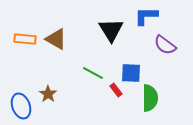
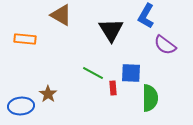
blue L-shape: rotated 60 degrees counterclockwise
brown triangle: moved 5 px right, 24 px up
red rectangle: moved 3 px left, 2 px up; rotated 32 degrees clockwise
blue ellipse: rotated 75 degrees counterclockwise
